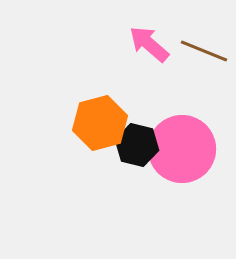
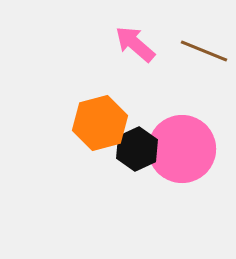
pink arrow: moved 14 px left
black hexagon: moved 4 px down; rotated 21 degrees clockwise
